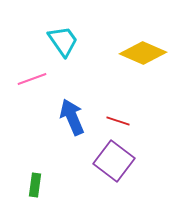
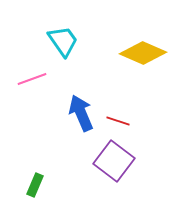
blue arrow: moved 9 px right, 4 px up
green rectangle: rotated 15 degrees clockwise
